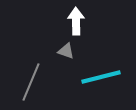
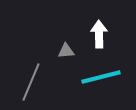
white arrow: moved 23 px right, 13 px down
gray triangle: rotated 24 degrees counterclockwise
